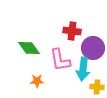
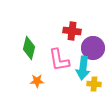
green diamond: rotated 50 degrees clockwise
pink L-shape: moved 1 px left
cyan arrow: moved 1 px up
yellow cross: moved 3 px left, 3 px up
